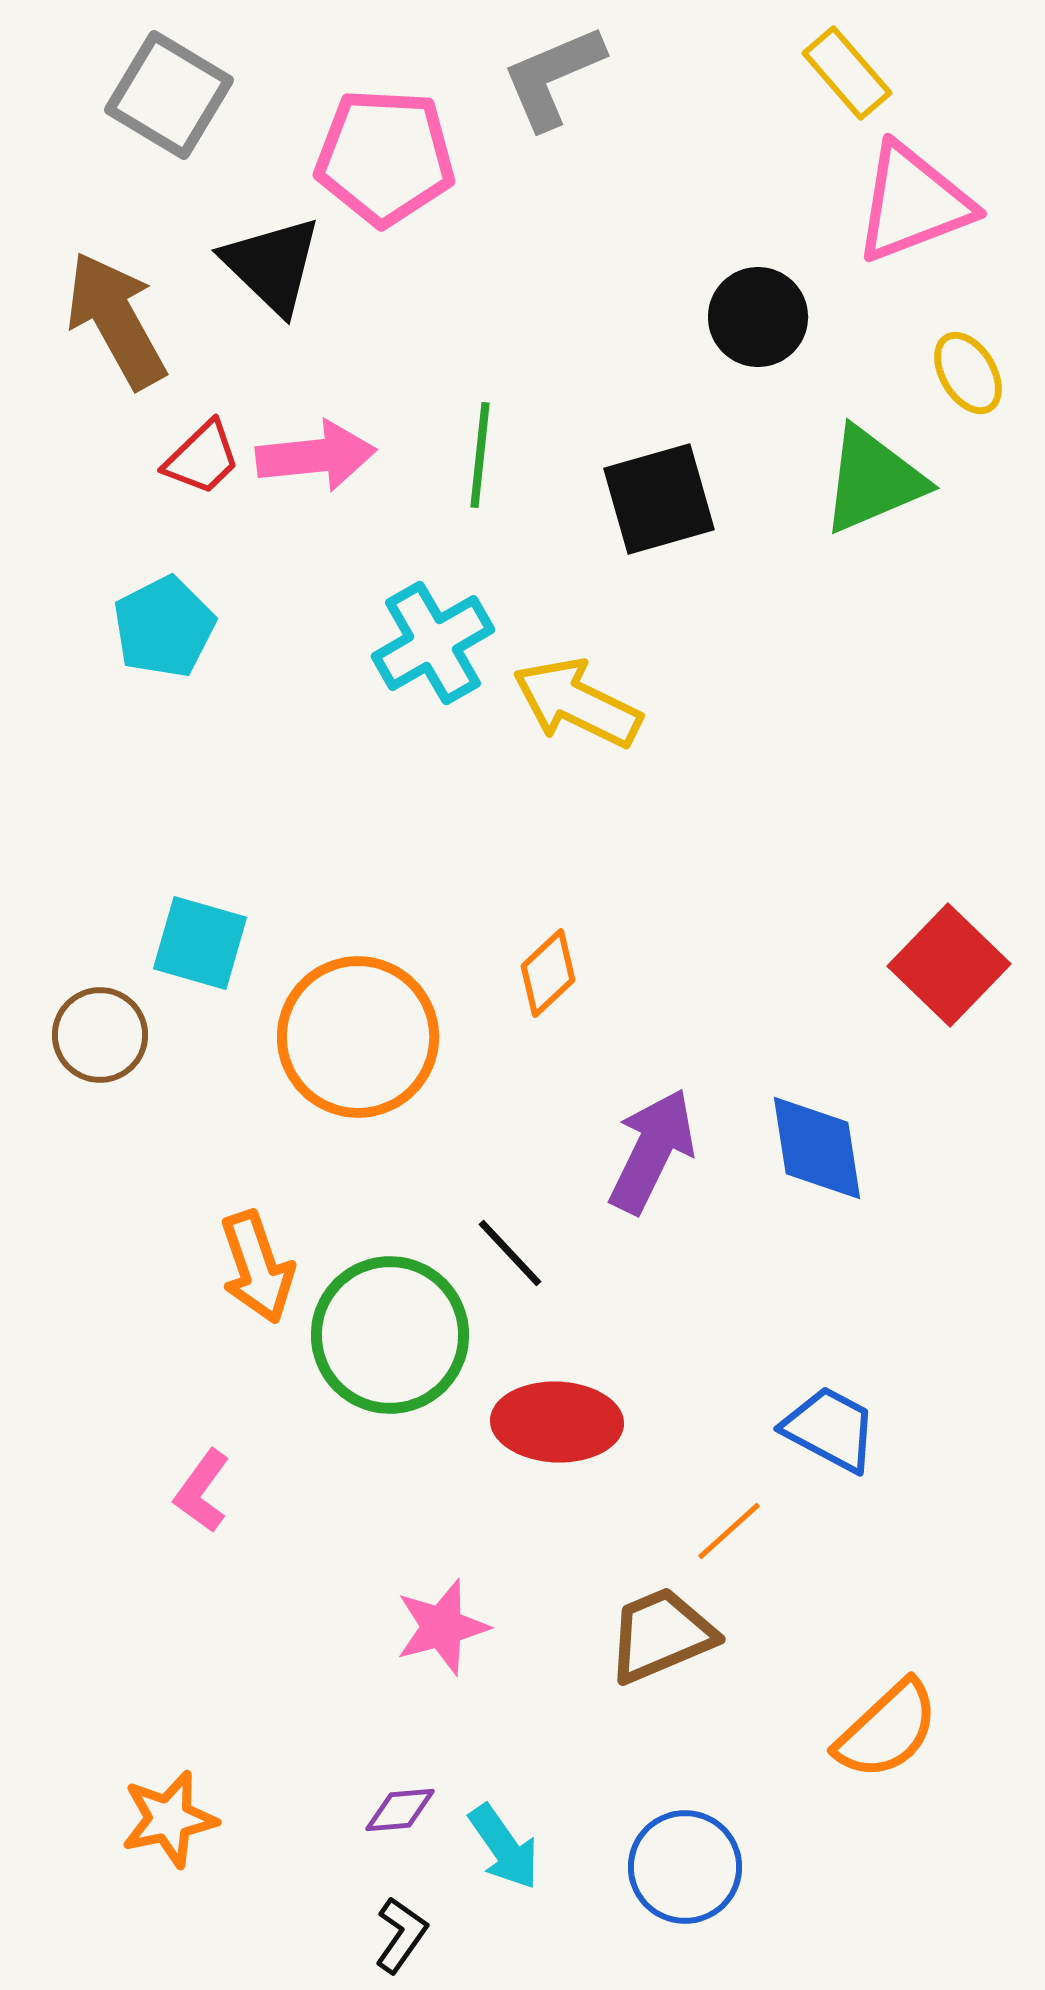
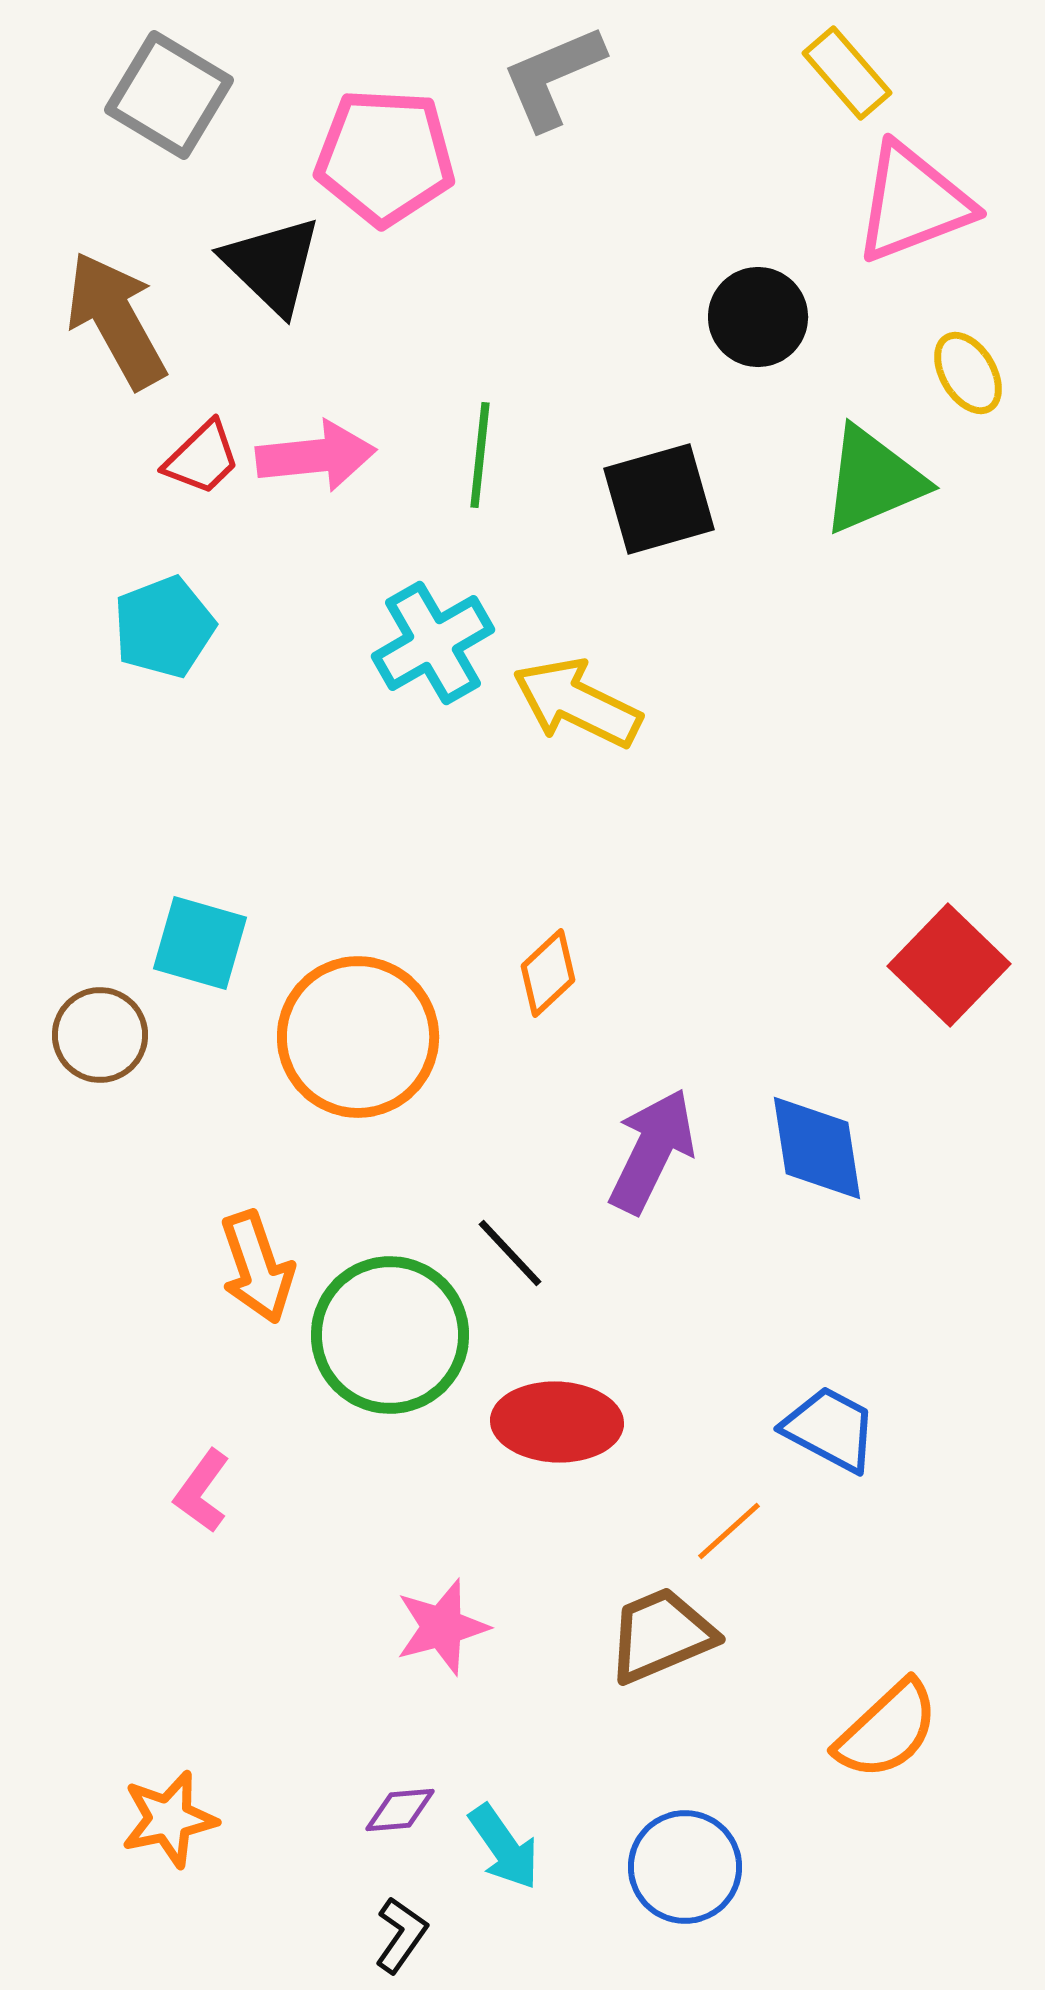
cyan pentagon: rotated 6 degrees clockwise
